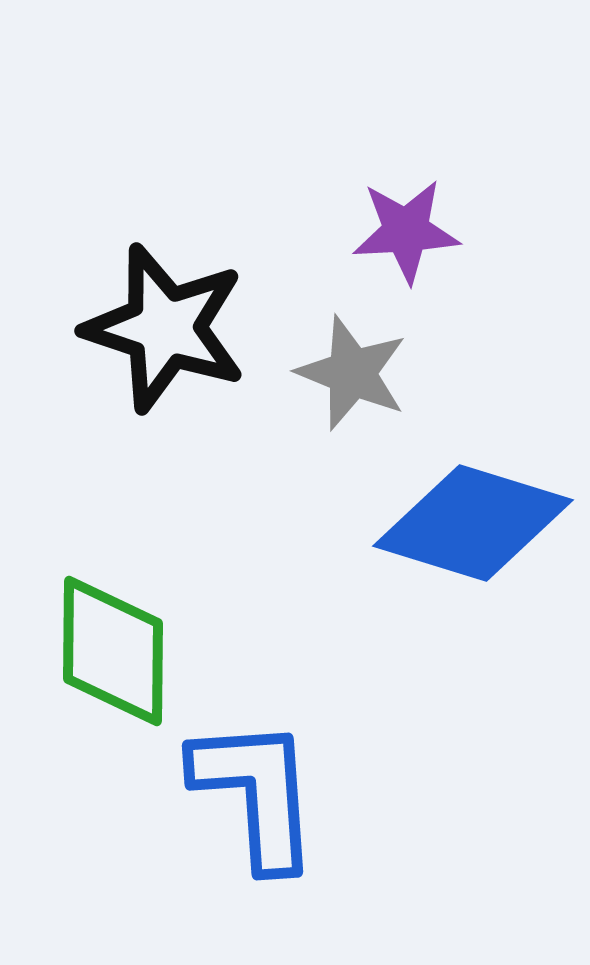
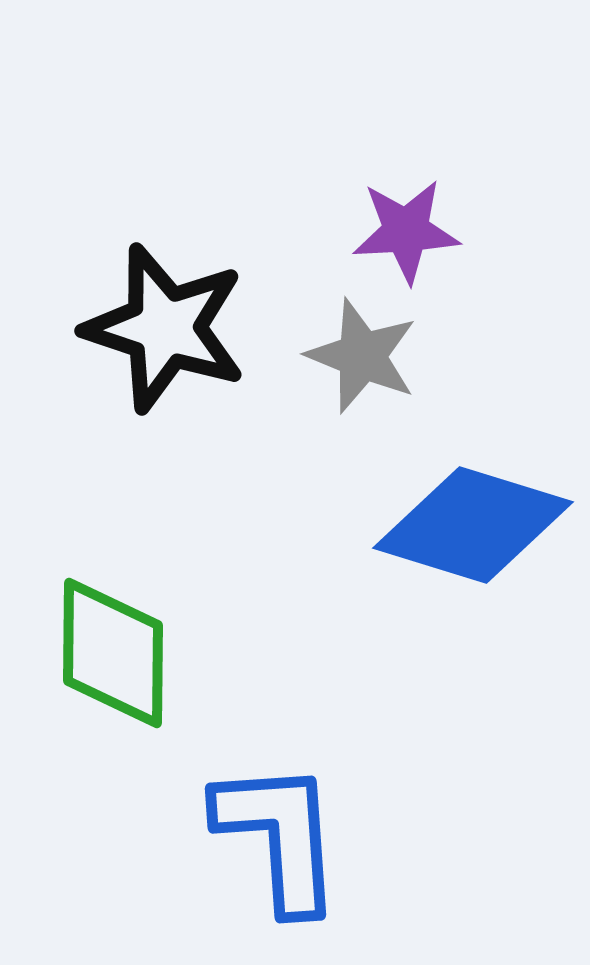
gray star: moved 10 px right, 17 px up
blue diamond: moved 2 px down
green diamond: moved 2 px down
blue L-shape: moved 23 px right, 43 px down
